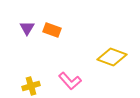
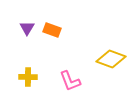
yellow diamond: moved 1 px left, 2 px down
pink L-shape: rotated 20 degrees clockwise
yellow cross: moved 3 px left, 9 px up; rotated 18 degrees clockwise
